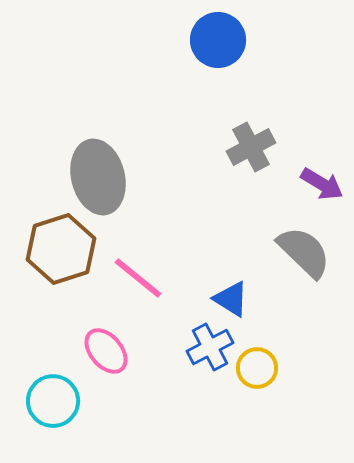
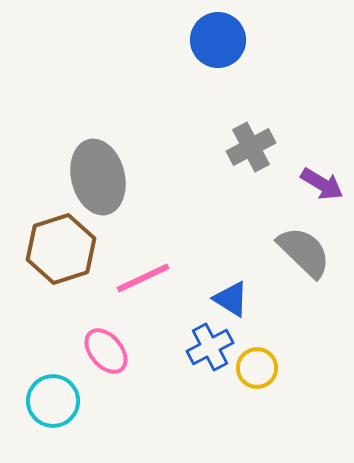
pink line: moved 5 px right; rotated 64 degrees counterclockwise
